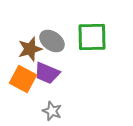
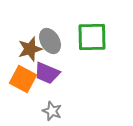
gray ellipse: moved 2 px left; rotated 25 degrees clockwise
